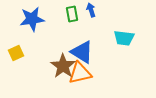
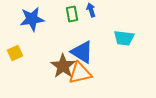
yellow square: moved 1 px left
